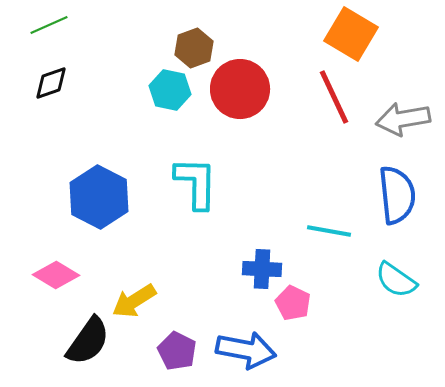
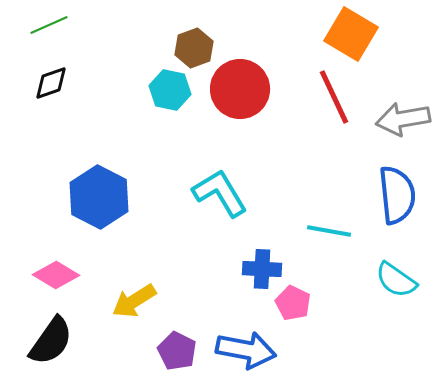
cyan L-shape: moved 24 px right, 10 px down; rotated 32 degrees counterclockwise
black semicircle: moved 37 px left
